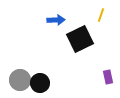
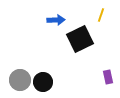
black circle: moved 3 px right, 1 px up
